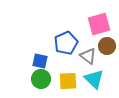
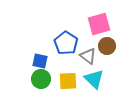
blue pentagon: rotated 15 degrees counterclockwise
